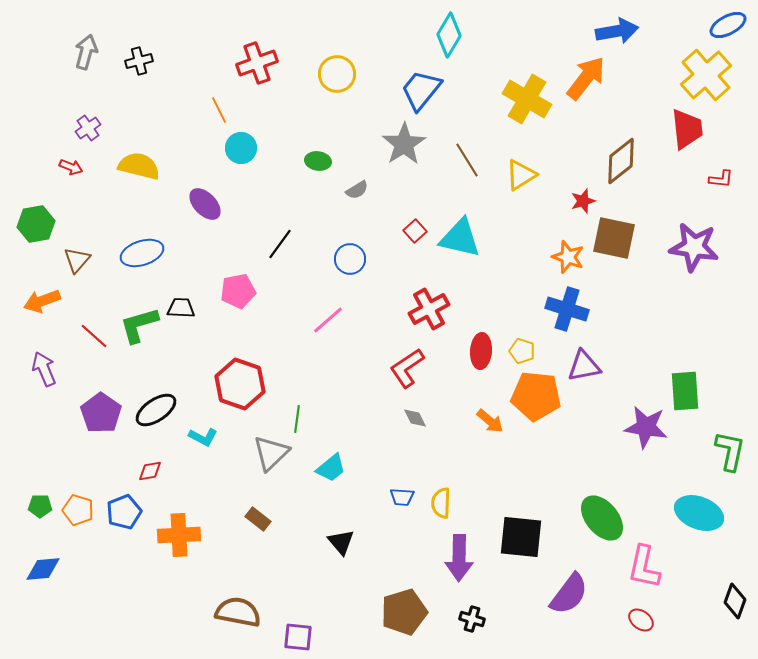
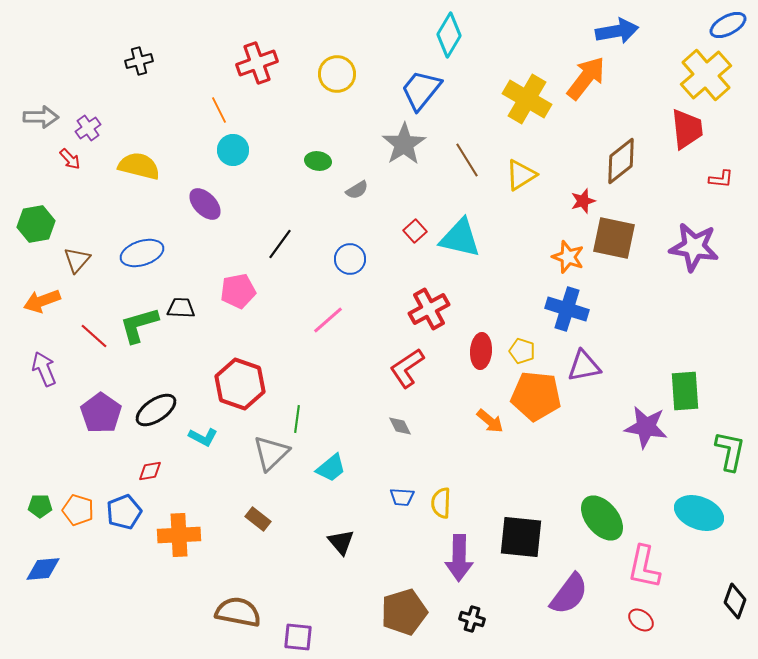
gray arrow at (86, 52): moved 45 px left, 65 px down; rotated 76 degrees clockwise
cyan circle at (241, 148): moved 8 px left, 2 px down
red arrow at (71, 167): moved 1 px left, 8 px up; rotated 25 degrees clockwise
gray diamond at (415, 418): moved 15 px left, 8 px down
